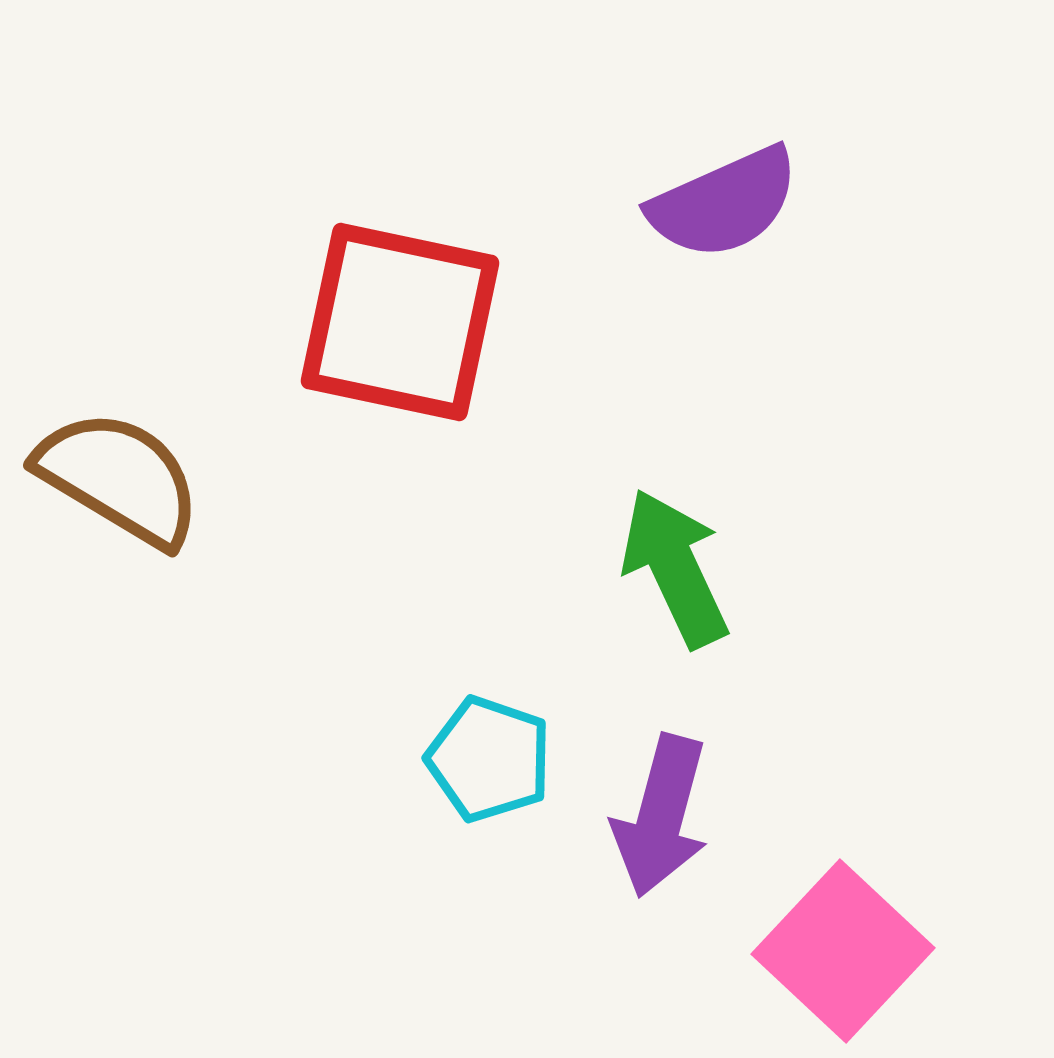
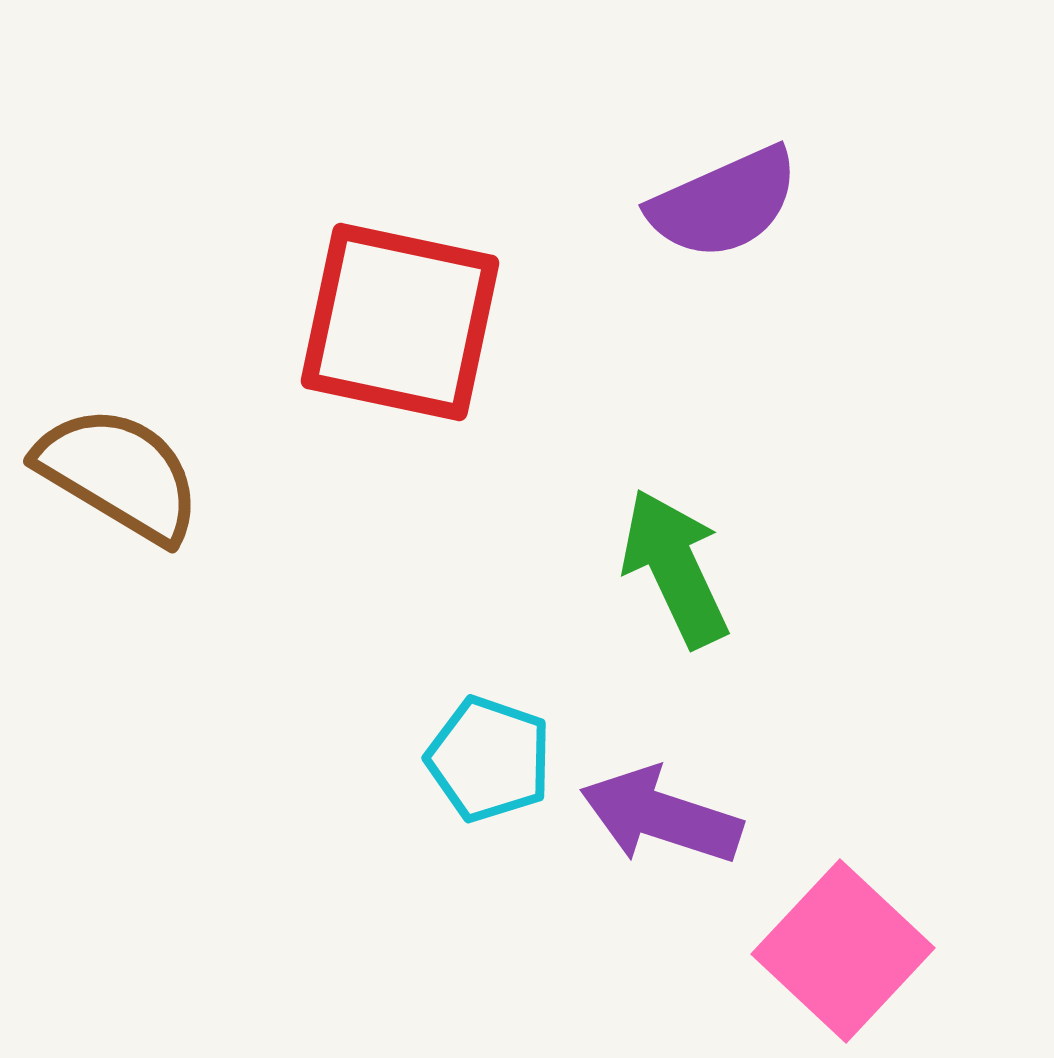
brown semicircle: moved 4 px up
purple arrow: rotated 93 degrees clockwise
